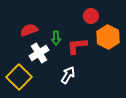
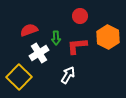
red circle: moved 11 px left
